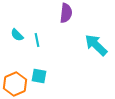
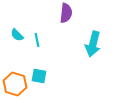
cyan arrow: moved 3 px left, 1 px up; rotated 120 degrees counterclockwise
orange hexagon: rotated 20 degrees counterclockwise
